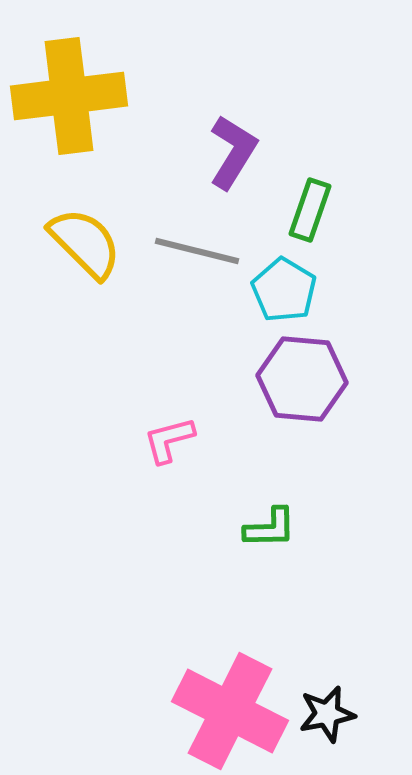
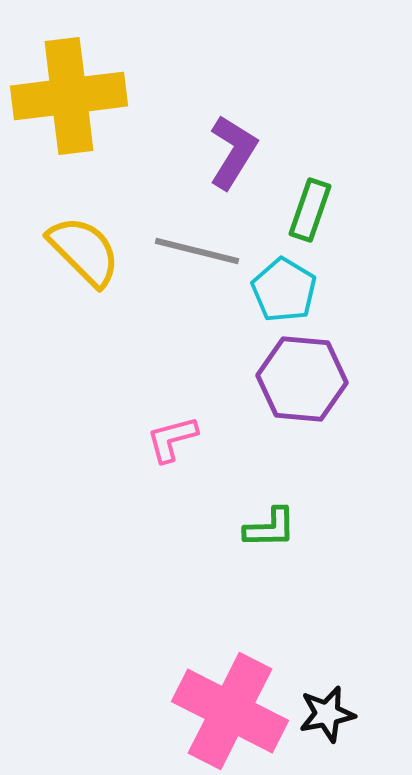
yellow semicircle: moved 1 px left, 8 px down
pink L-shape: moved 3 px right, 1 px up
